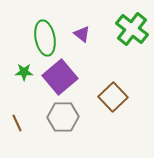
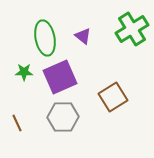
green cross: rotated 20 degrees clockwise
purple triangle: moved 1 px right, 2 px down
purple square: rotated 16 degrees clockwise
brown square: rotated 12 degrees clockwise
